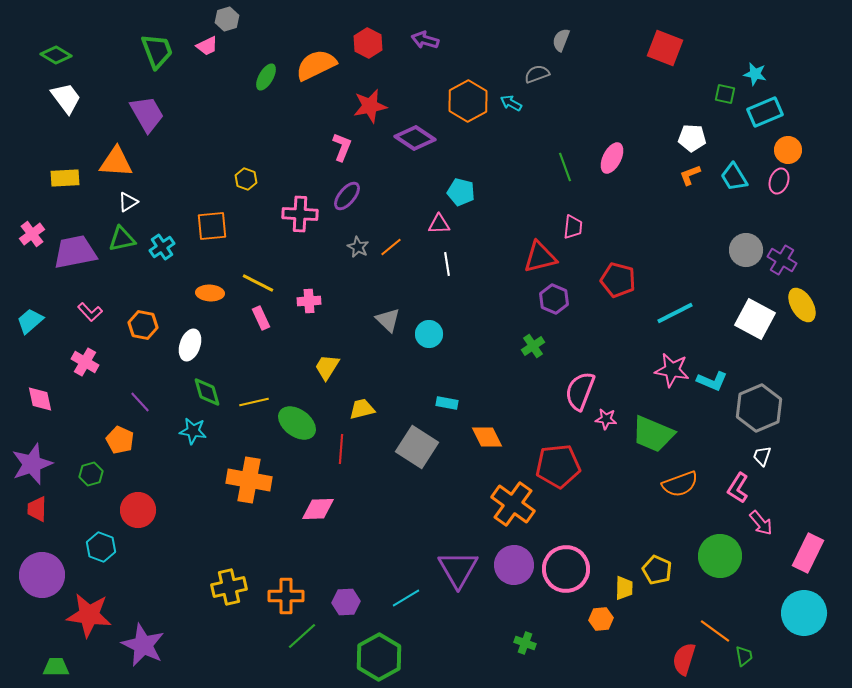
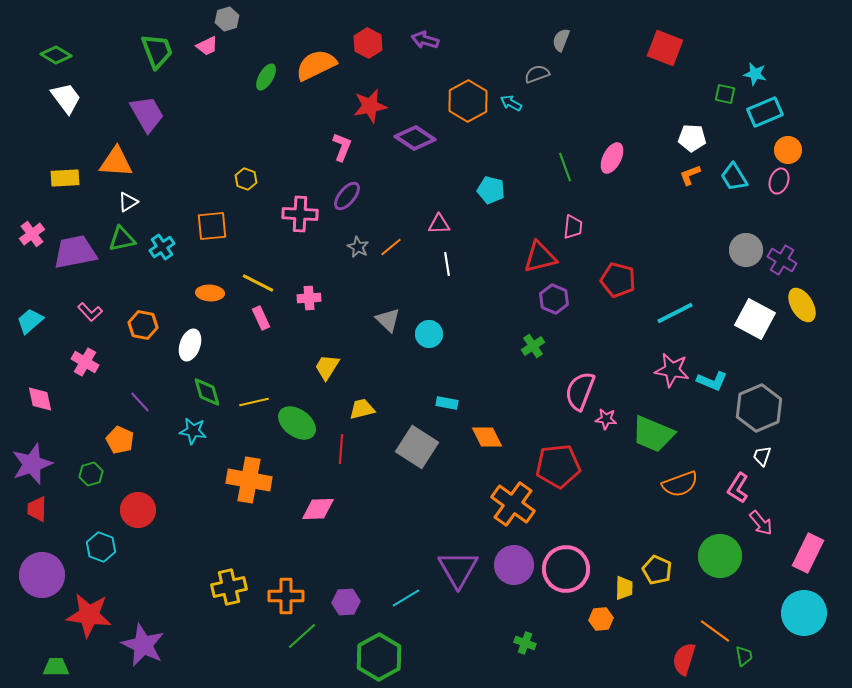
cyan pentagon at (461, 192): moved 30 px right, 2 px up
pink cross at (309, 301): moved 3 px up
